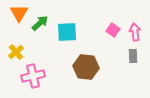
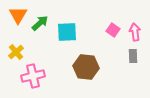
orange triangle: moved 1 px left, 2 px down
